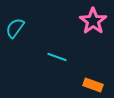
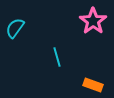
cyan line: rotated 54 degrees clockwise
